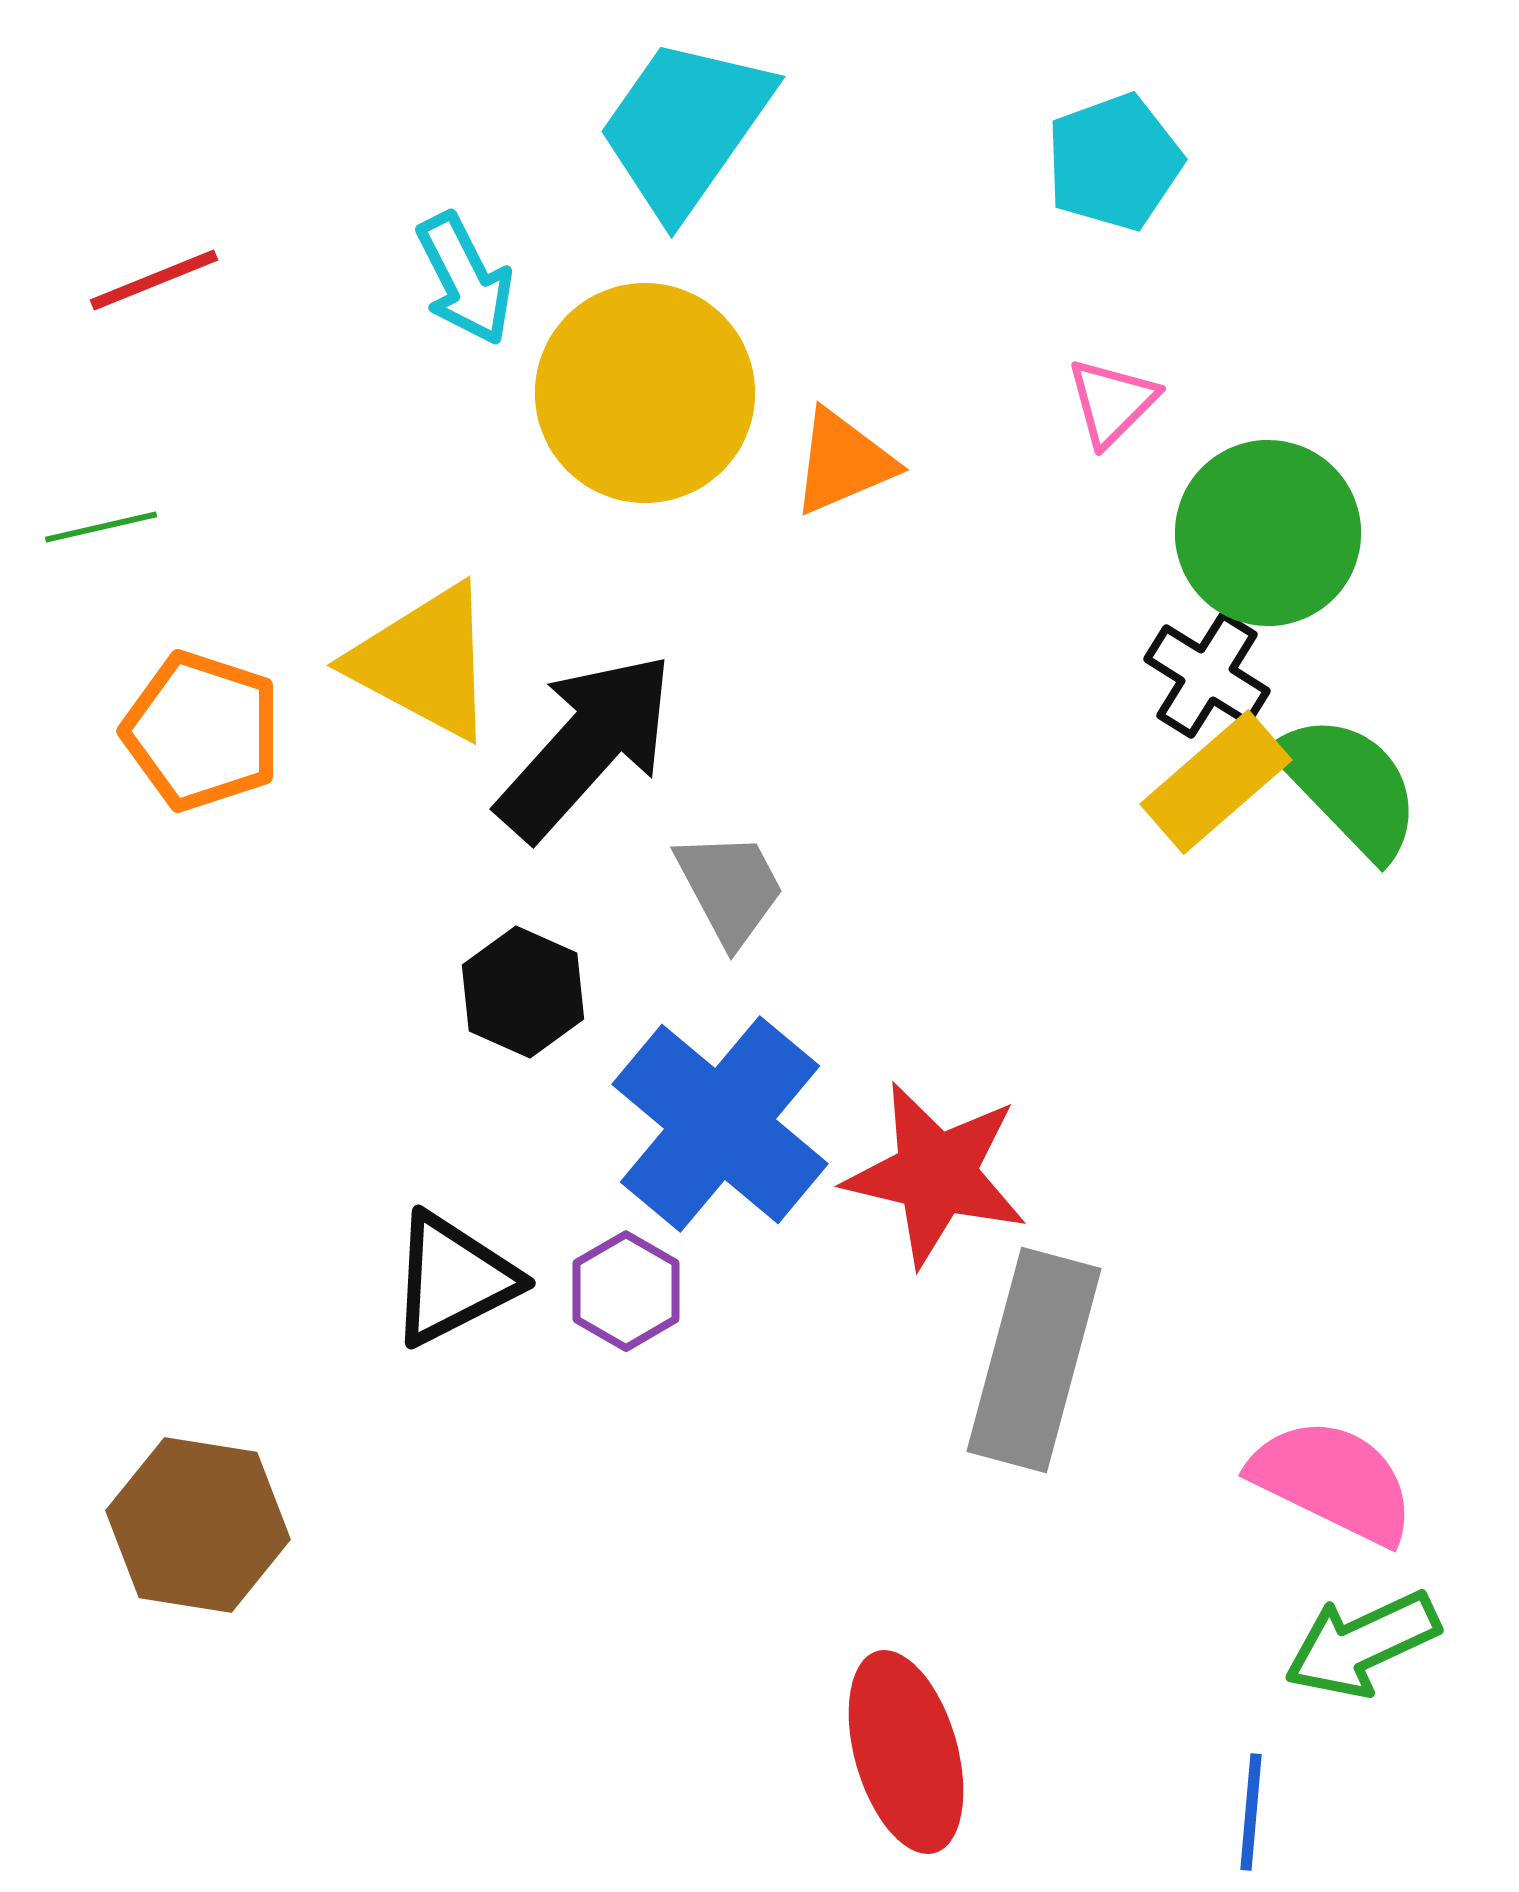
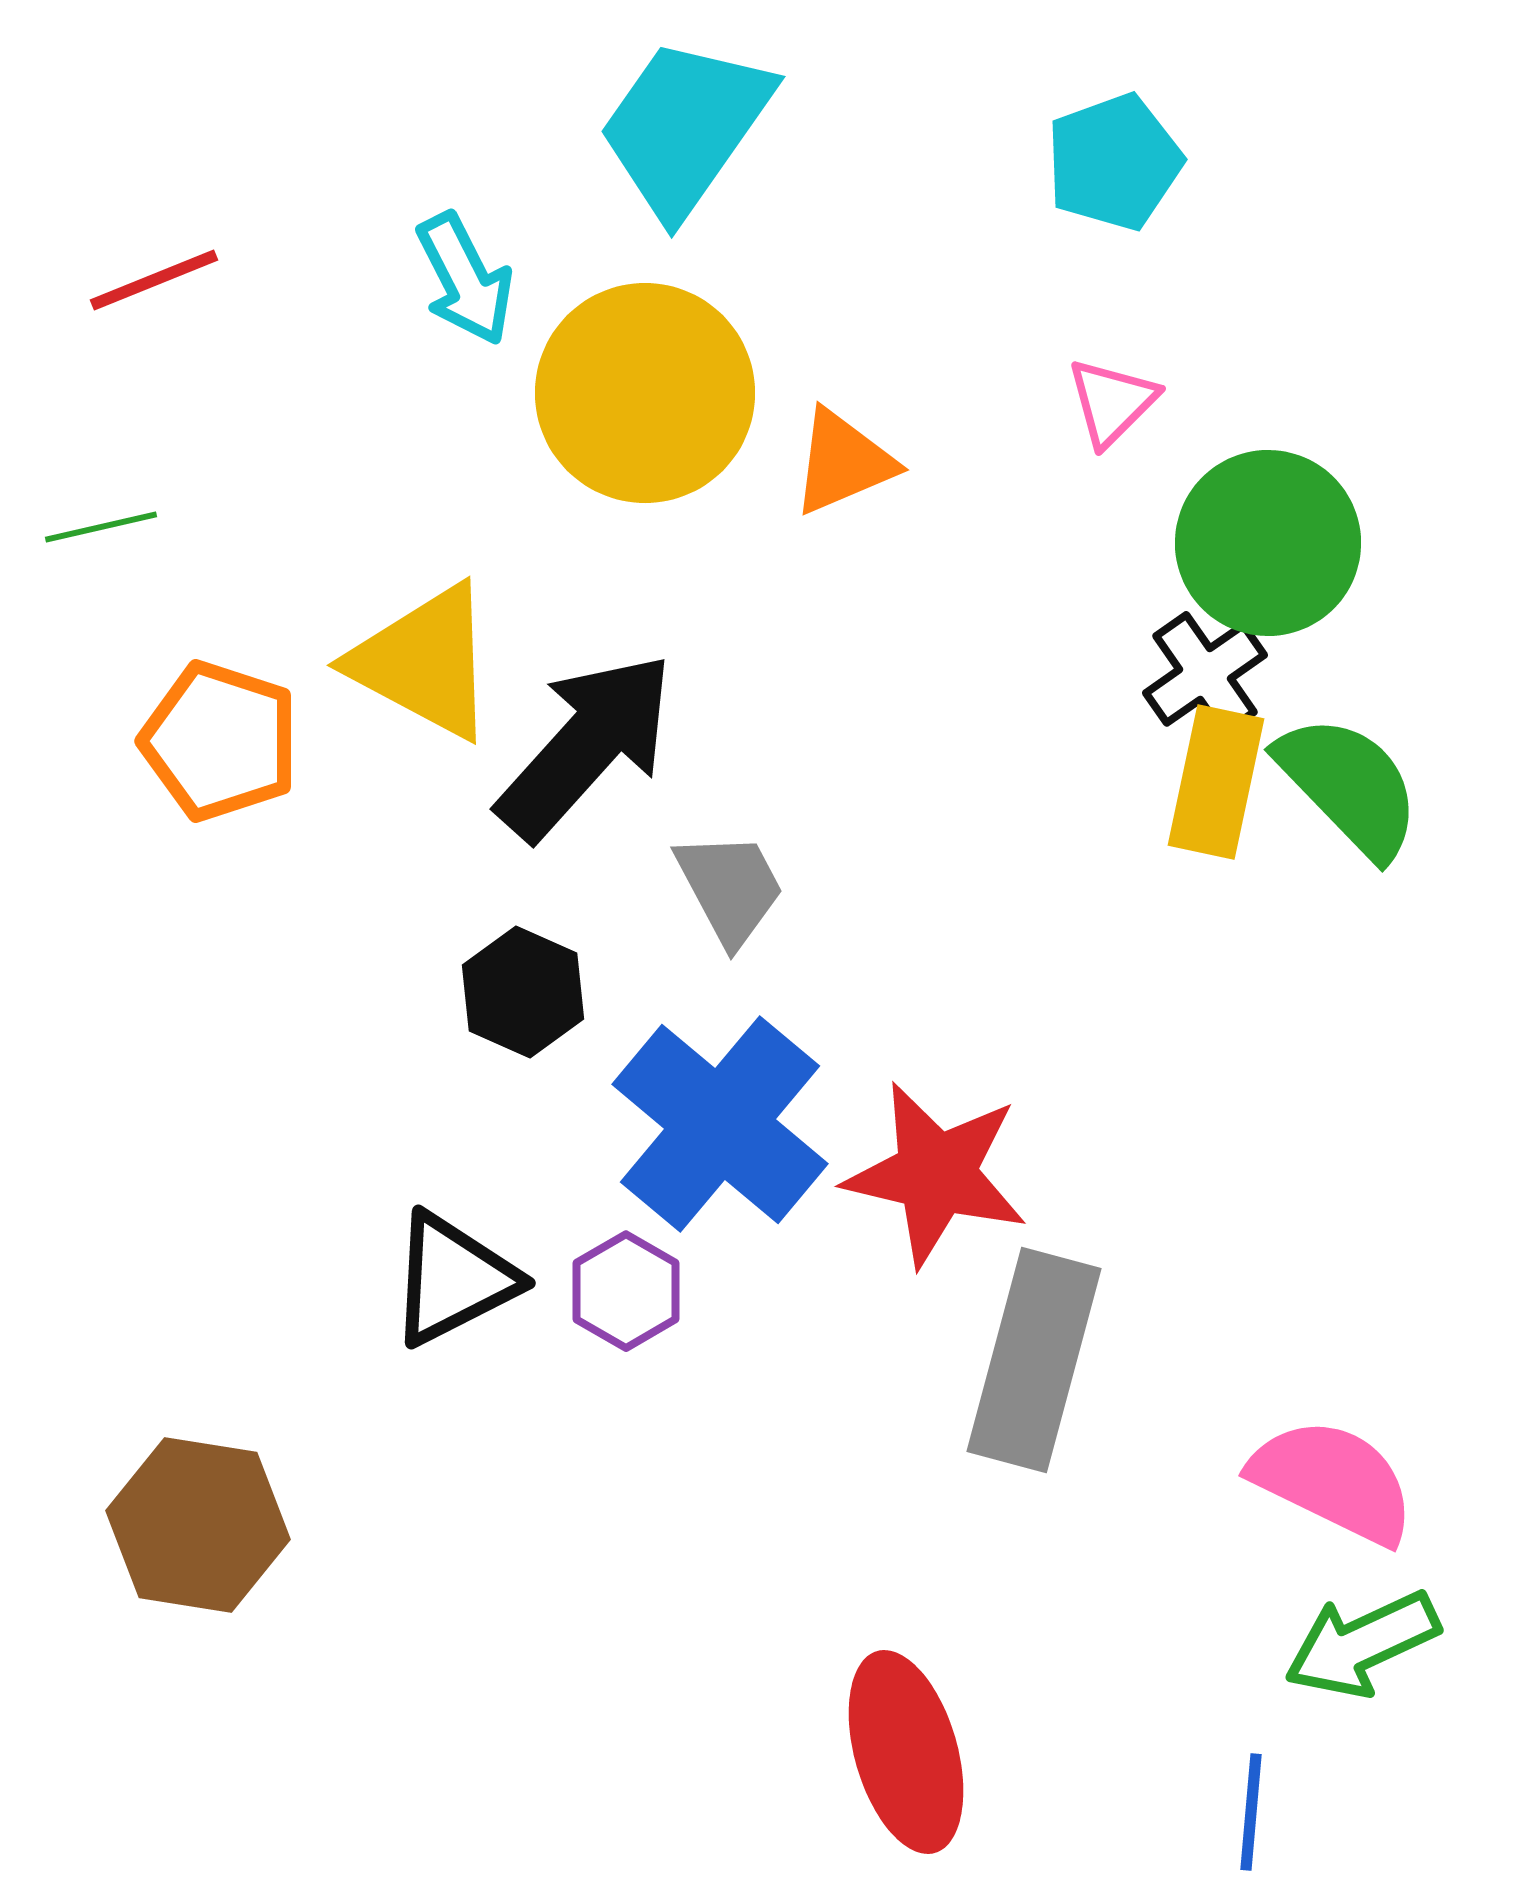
green circle: moved 10 px down
black cross: moved 2 px left, 1 px up; rotated 23 degrees clockwise
orange pentagon: moved 18 px right, 10 px down
yellow rectangle: rotated 37 degrees counterclockwise
